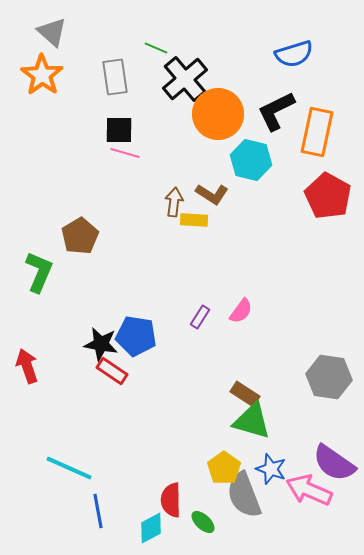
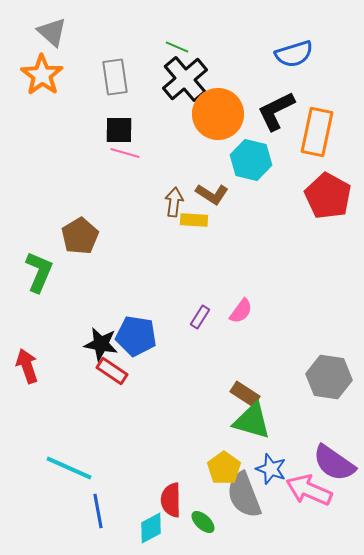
green line: moved 21 px right, 1 px up
